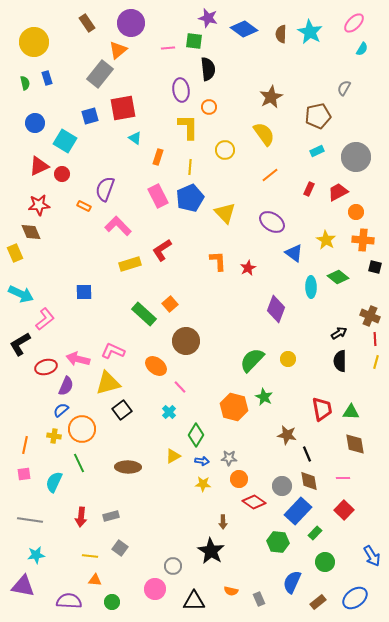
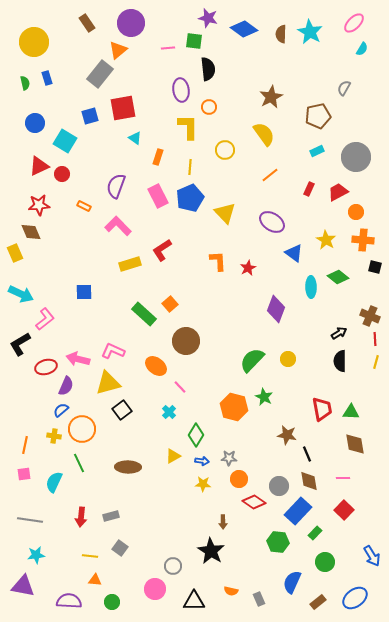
purple semicircle at (105, 189): moved 11 px right, 3 px up
gray circle at (282, 486): moved 3 px left
